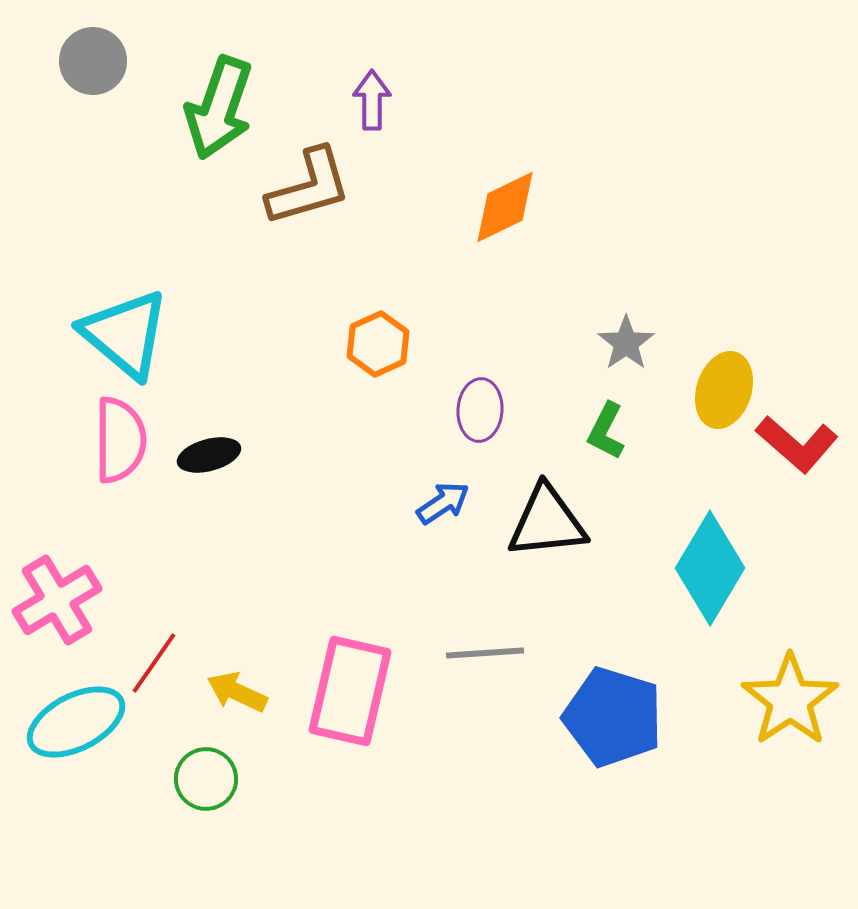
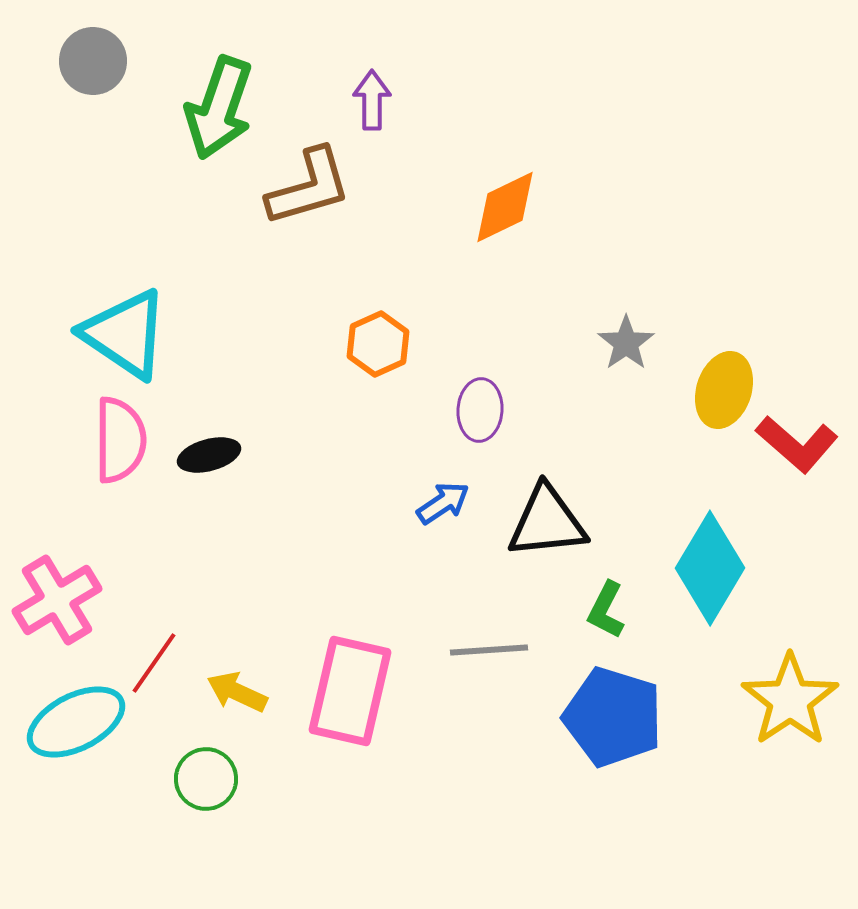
cyan triangle: rotated 6 degrees counterclockwise
green L-shape: moved 179 px down
gray line: moved 4 px right, 3 px up
